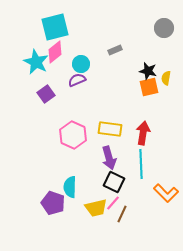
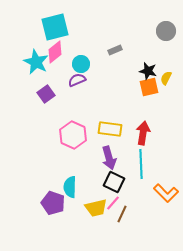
gray circle: moved 2 px right, 3 px down
yellow semicircle: rotated 16 degrees clockwise
